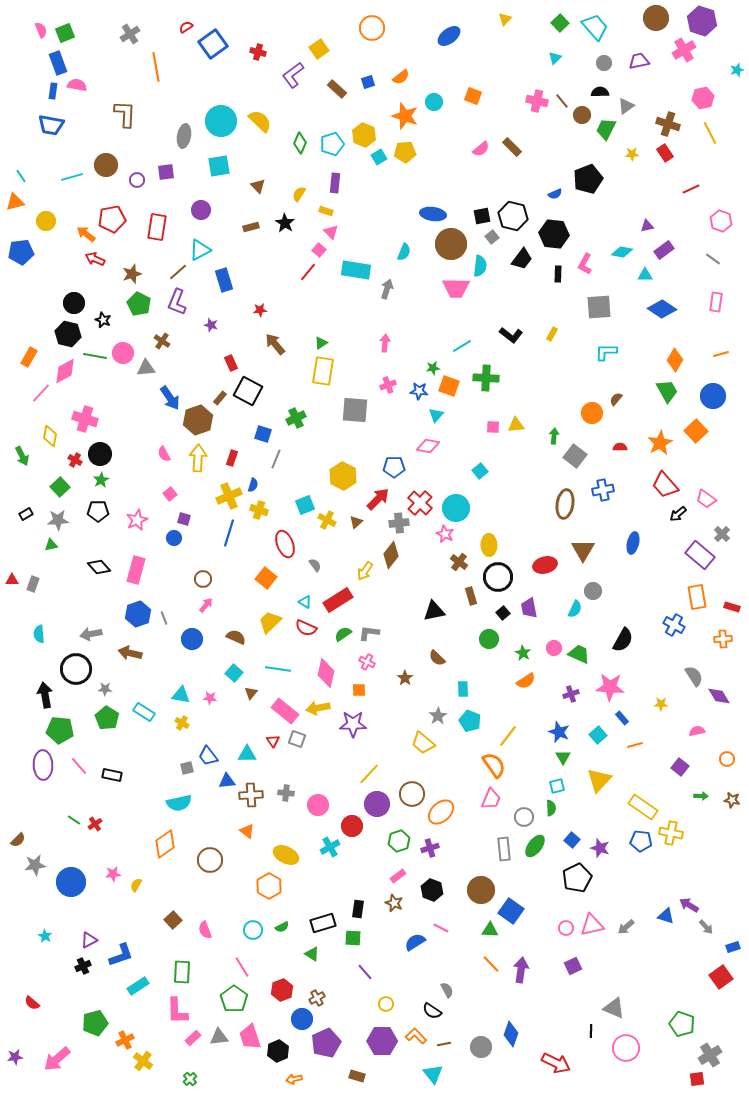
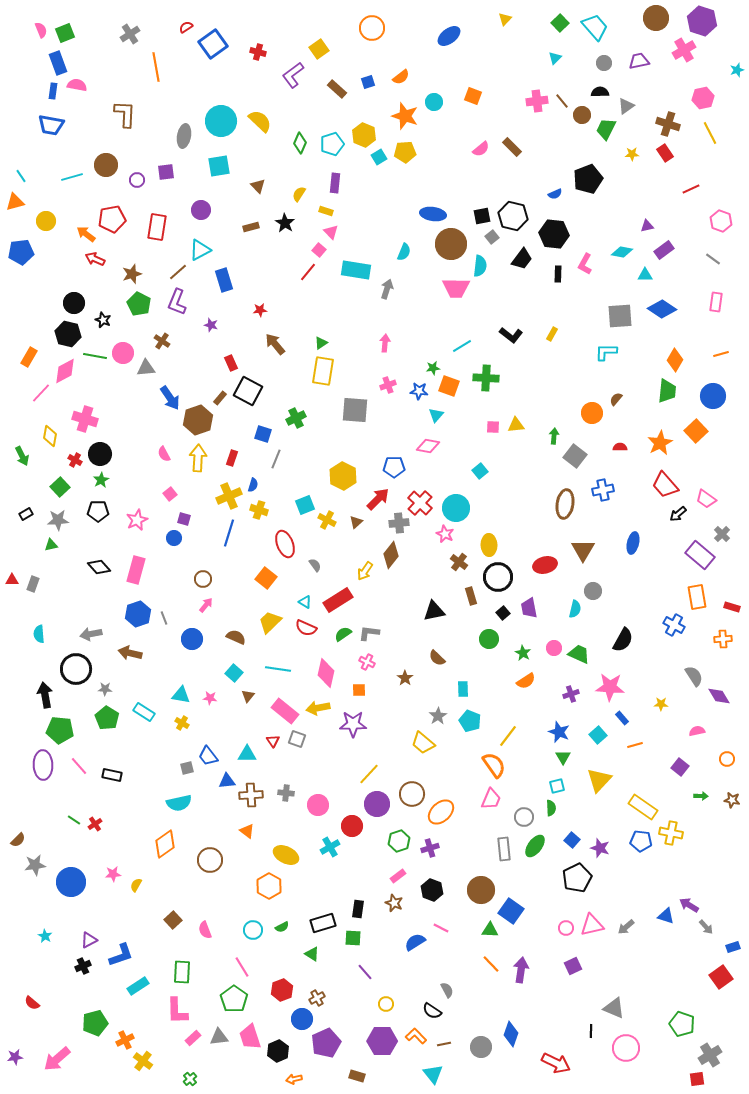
pink cross at (537, 101): rotated 20 degrees counterclockwise
gray square at (599, 307): moved 21 px right, 9 px down
green trapezoid at (667, 391): rotated 35 degrees clockwise
cyan semicircle at (575, 609): rotated 12 degrees counterclockwise
brown triangle at (251, 693): moved 3 px left, 3 px down
